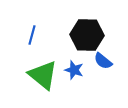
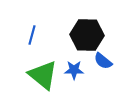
blue star: rotated 18 degrees counterclockwise
